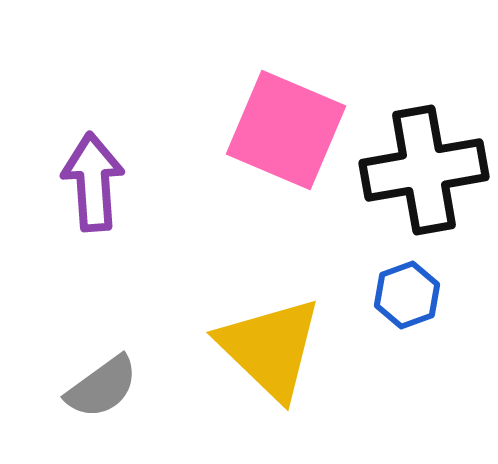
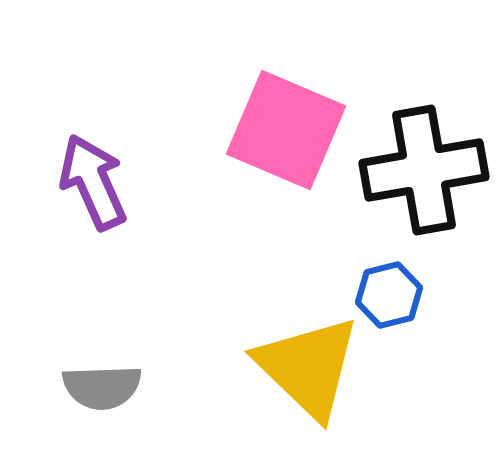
purple arrow: rotated 20 degrees counterclockwise
blue hexagon: moved 18 px left; rotated 6 degrees clockwise
yellow triangle: moved 38 px right, 19 px down
gray semicircle: rotated 34 degrees clockwise
